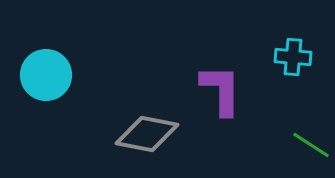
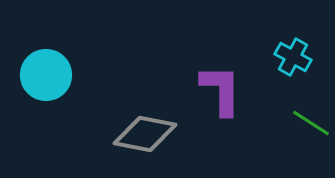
cyan cross: rotated 24 degrees clockwise
gray diamond: moved 2 px left
green line: moved 22 px up
